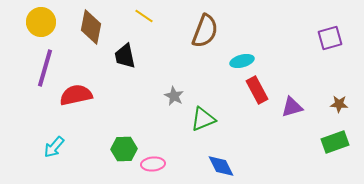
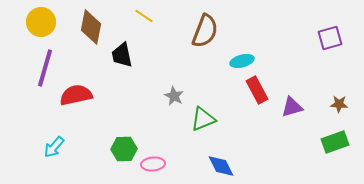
black trapezoid: moved 3 px left, 1 px up
